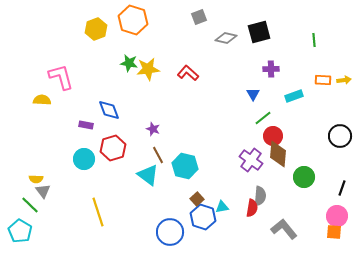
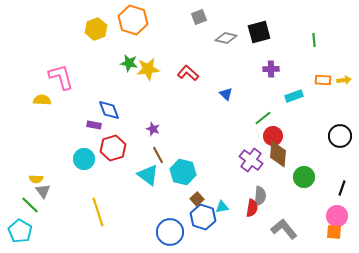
blue triangle at (253, 94): moved 27 px left; rotated 16 degrees counterclockwise
purple rectangle at (86, 125): moved 8 px right
cyan hexagon at (185, 166): moved 2 px left, 6 px down
